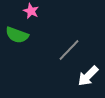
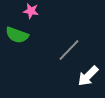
pink star: rotated 14 degrees counterclockwise
